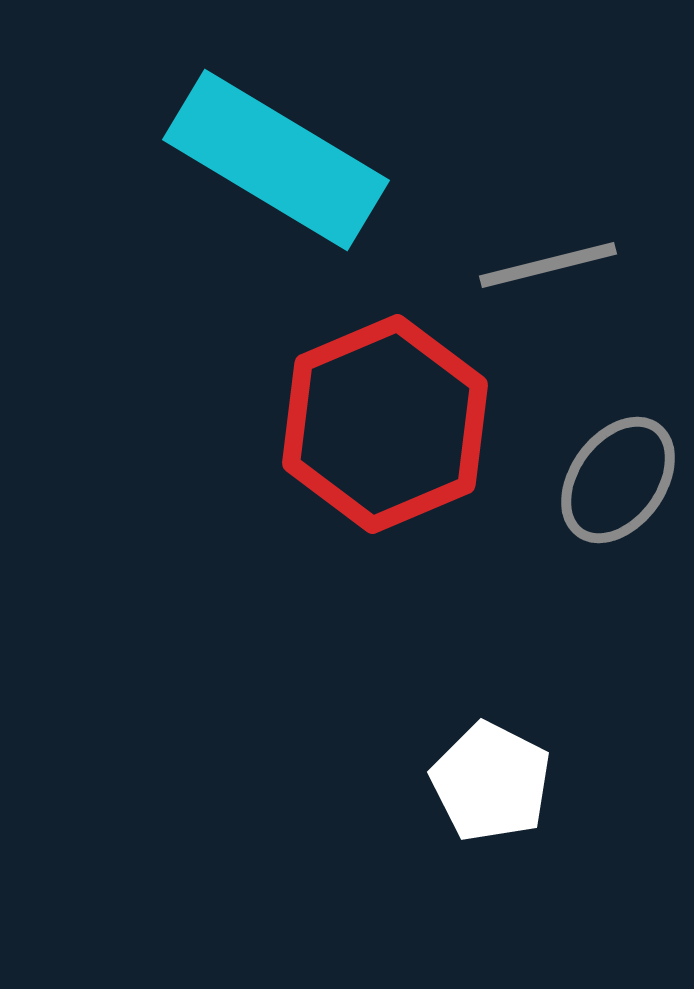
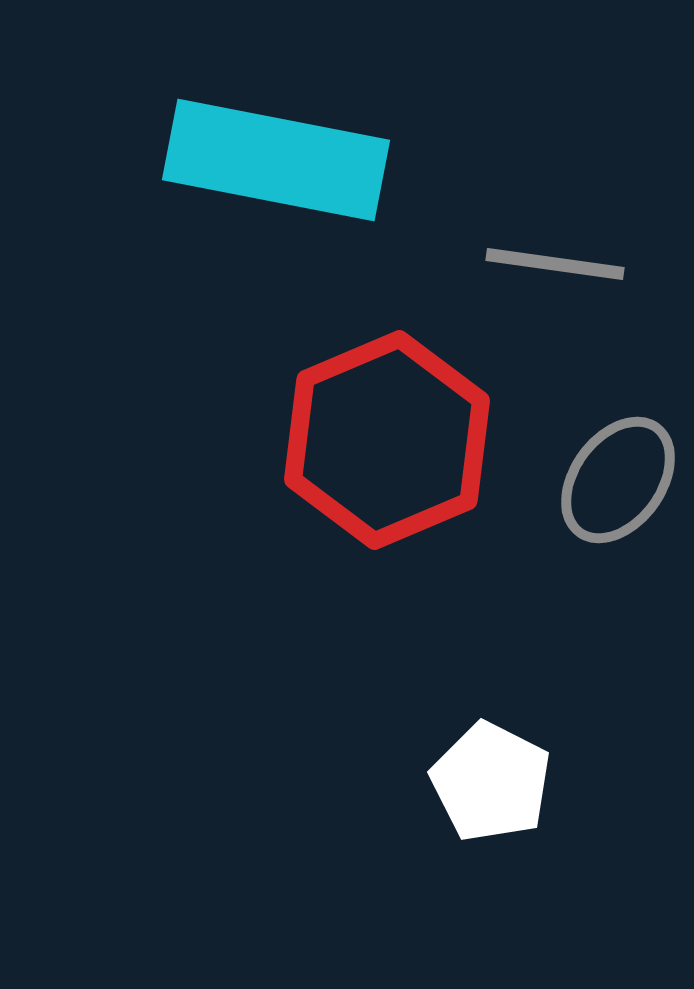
cyan rectangle: rotated 20 degrees counterclockwise
gray line: moved 7 px right, 1 px up; rotated 22 degrees clockwise
red hexagon: moved 2 px right, 16 px down
